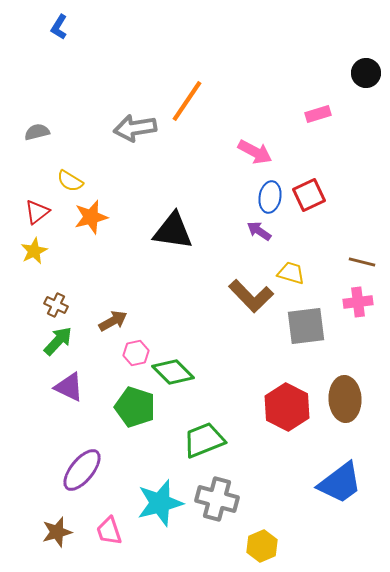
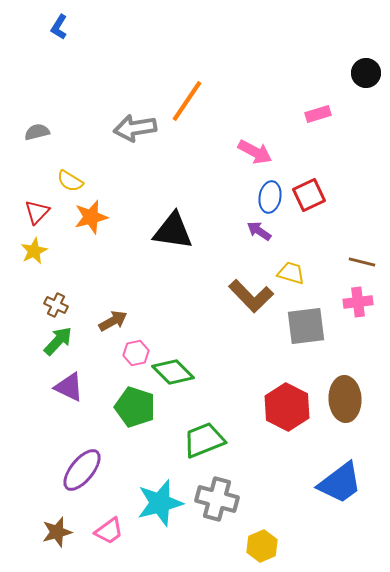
red triangle: rotated 8 degrees counterclockwise
pink trapezoid: rotated 108 degrees counterclockwise
